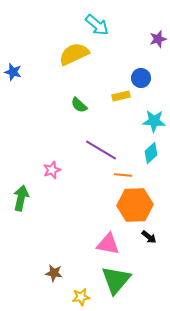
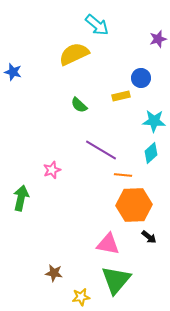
orange hexagon: moved 1 px left
